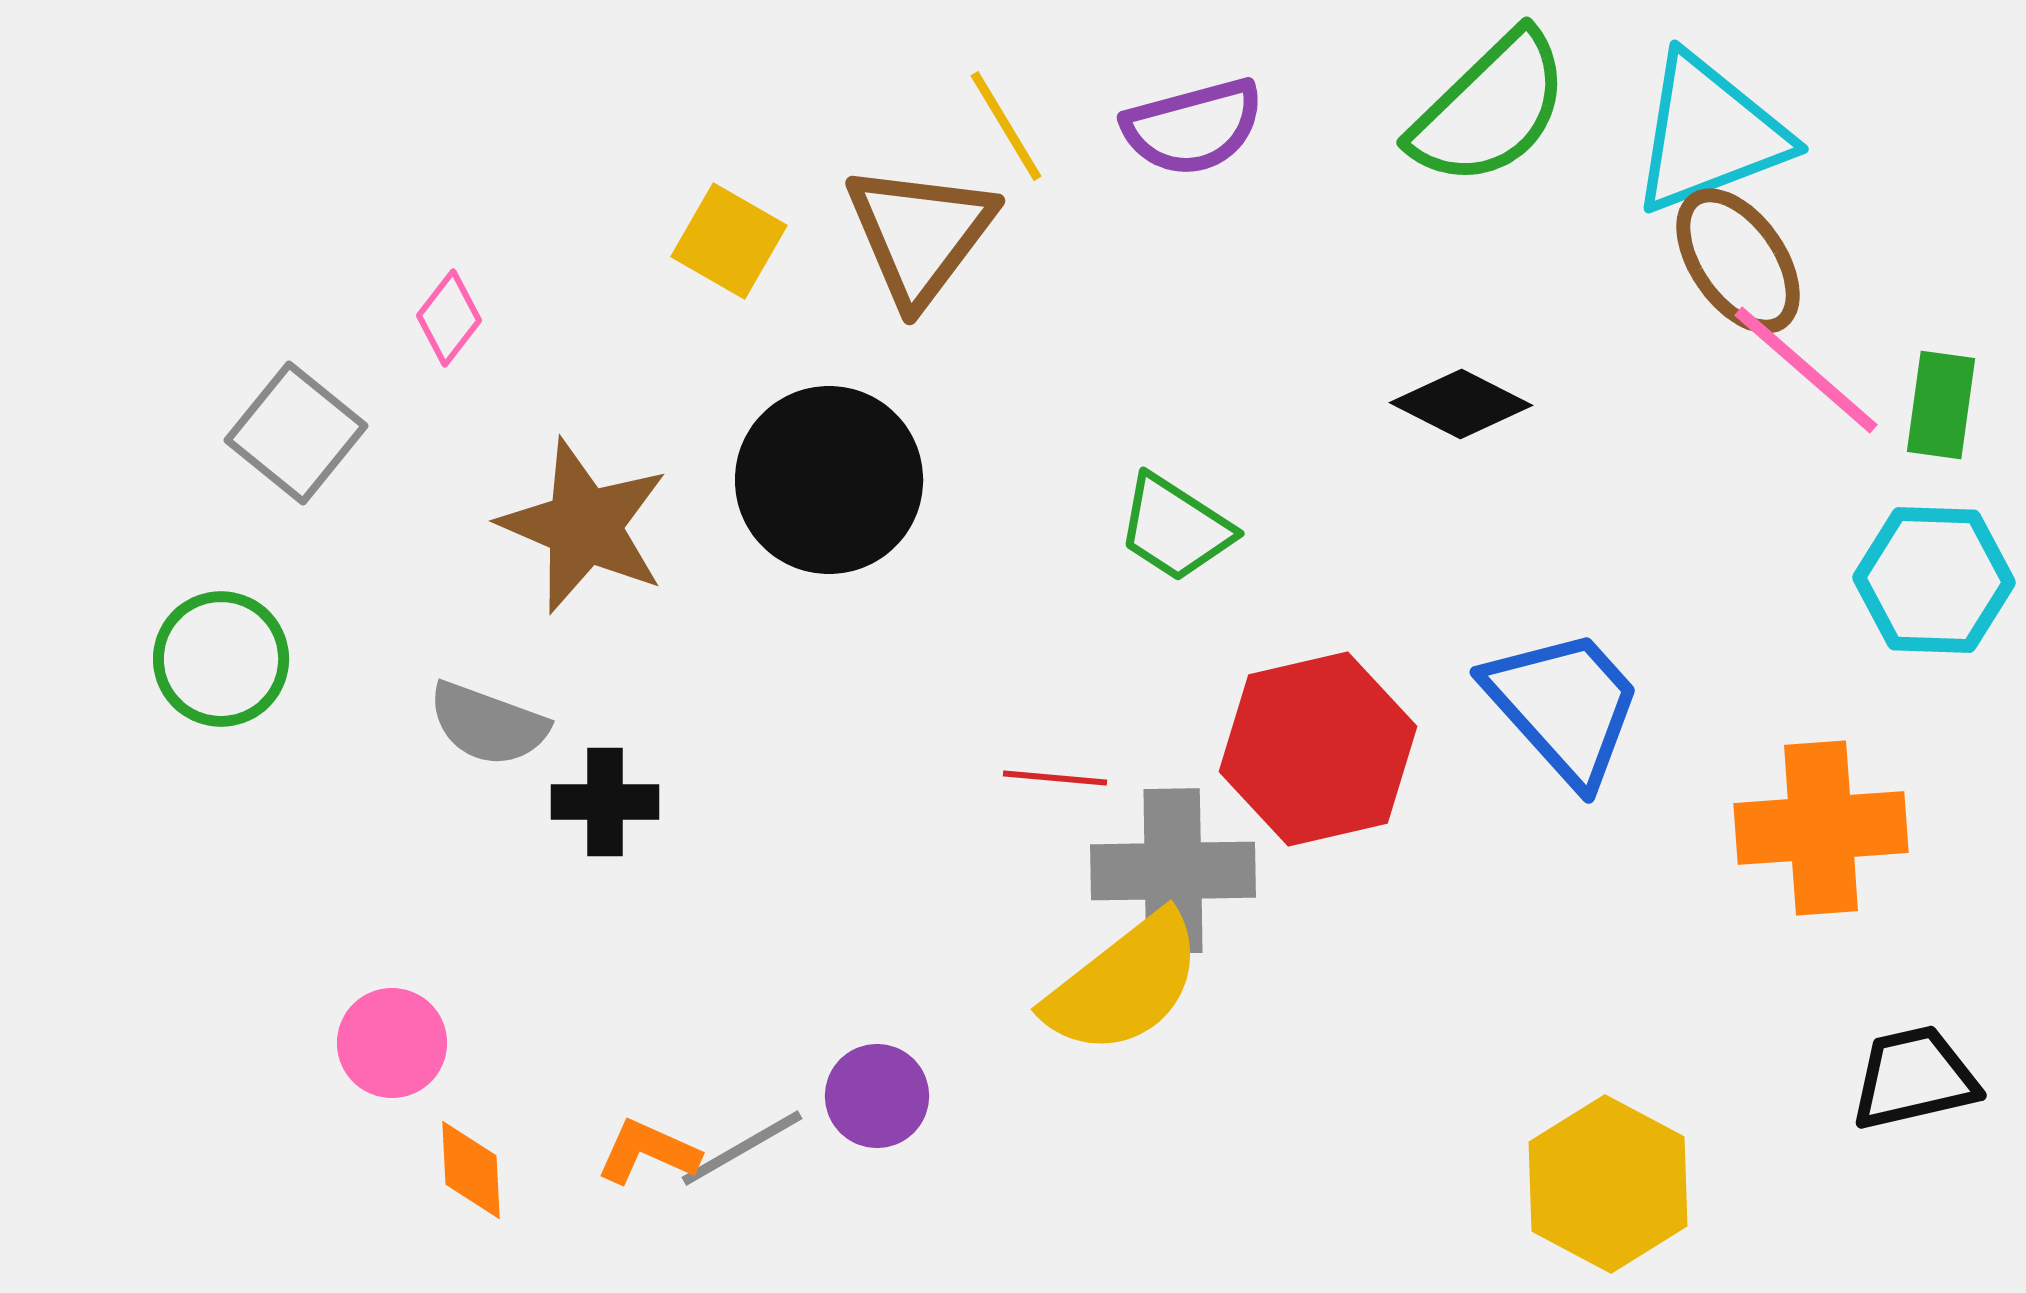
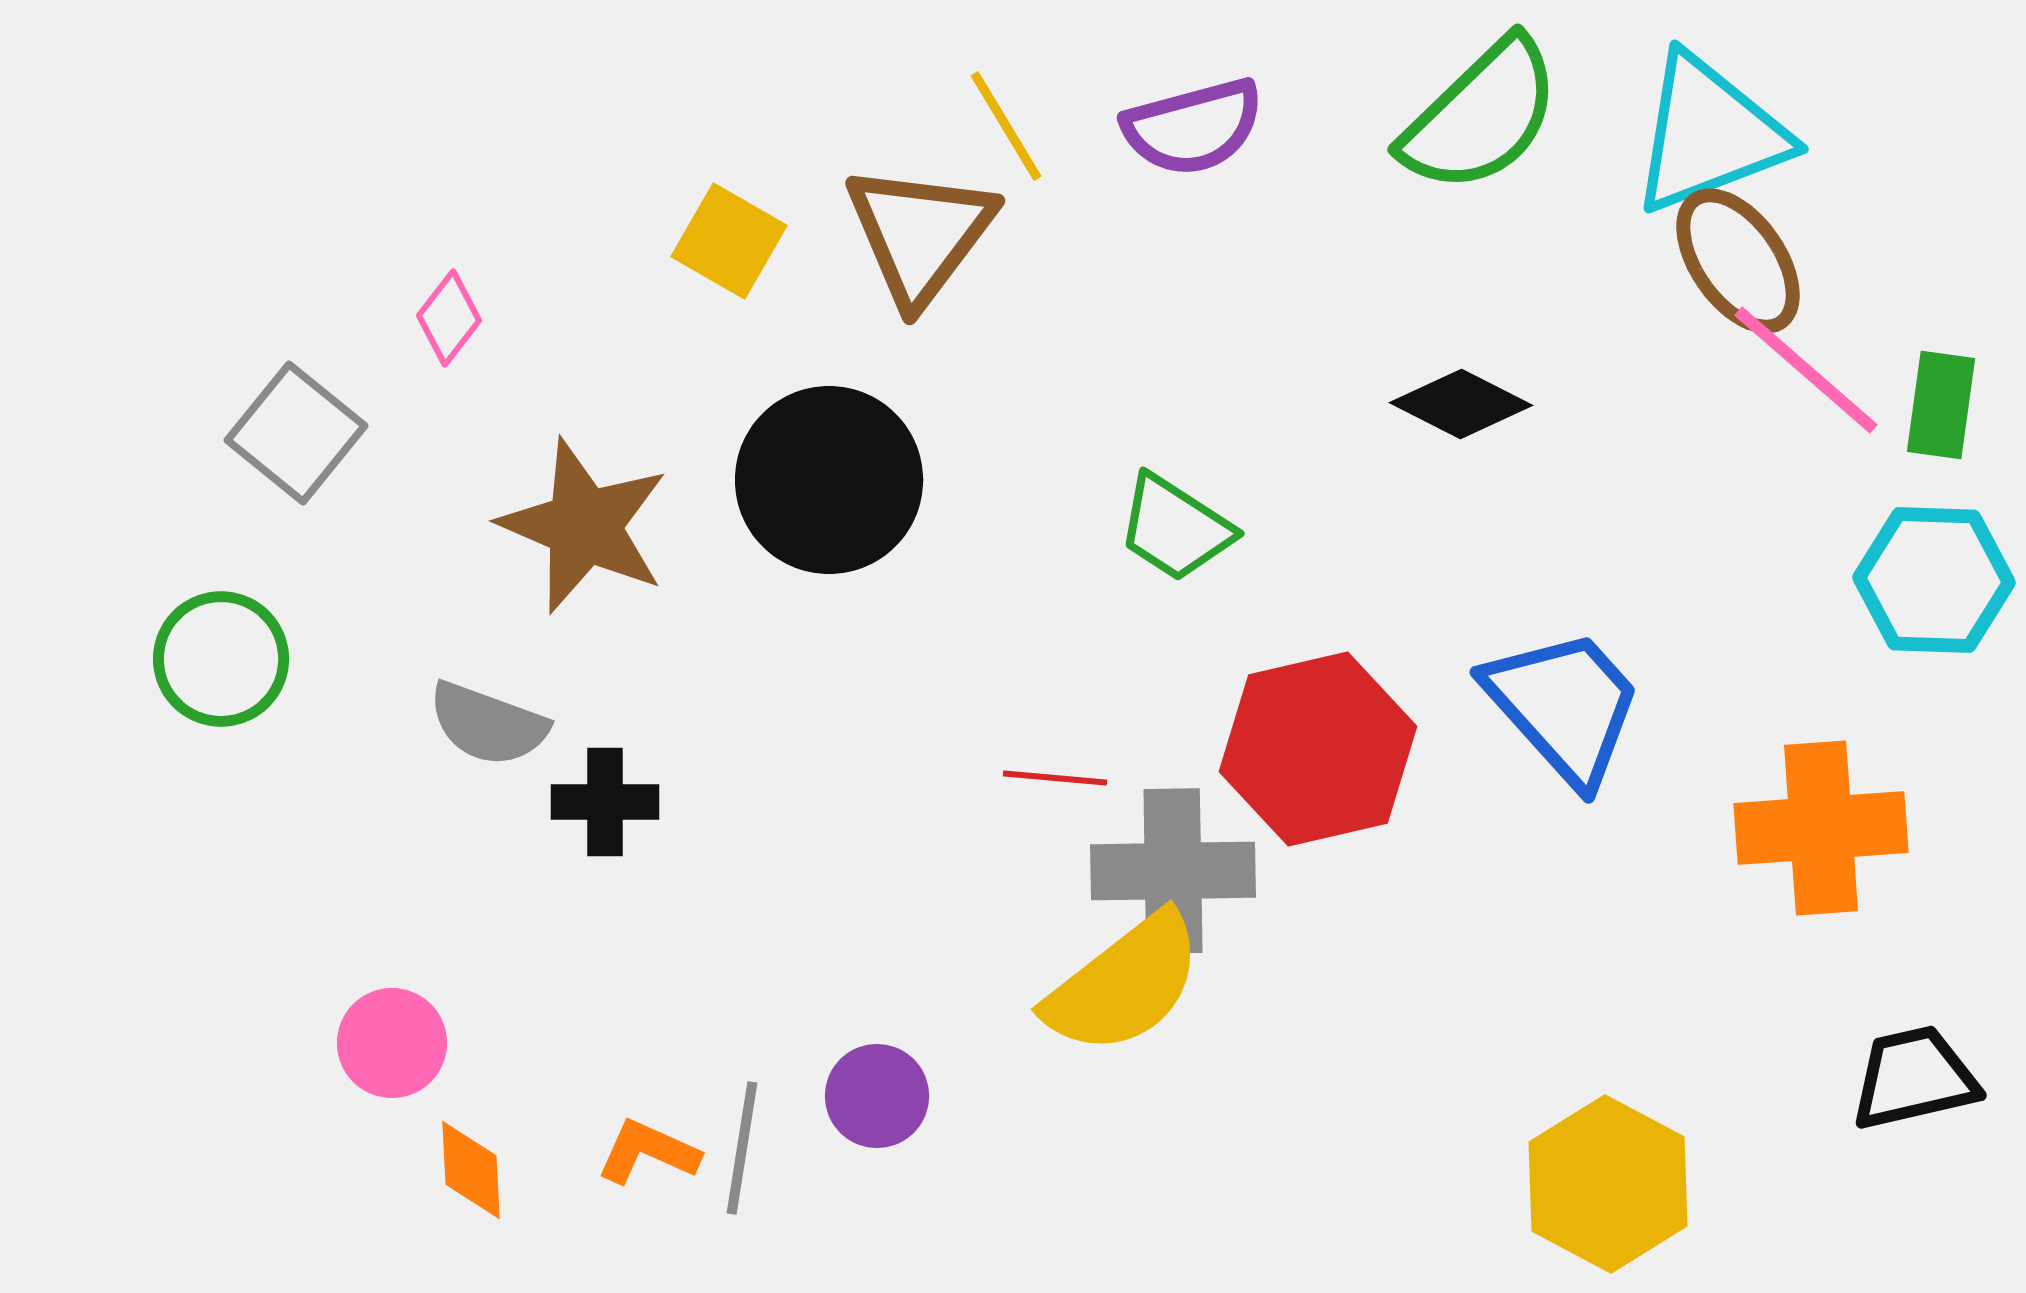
green semicircle: moved 9 px left, 7 px down
gray line: rotated 51 degrees counterclockwise
